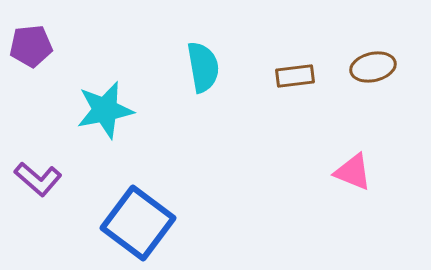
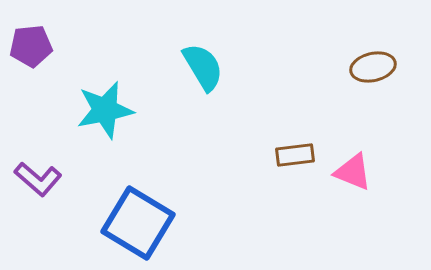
cyan semicircle: rotated 21 degrees counterclockwise
brown rectangle: moved 79 px down
blue square: rotated 6 degrees counterclockwise
